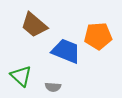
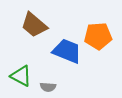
blue trapezoid: moved 1 px right
green triangle: rotated 15 degrees counterclockwise
gray semicircle: moved 5 px left
